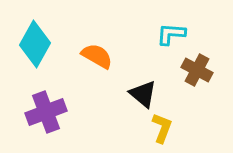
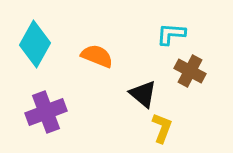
orange semicircle: rotated 8 degrees counterclockwise
brown cross: moved 7 px left, 1 px down
